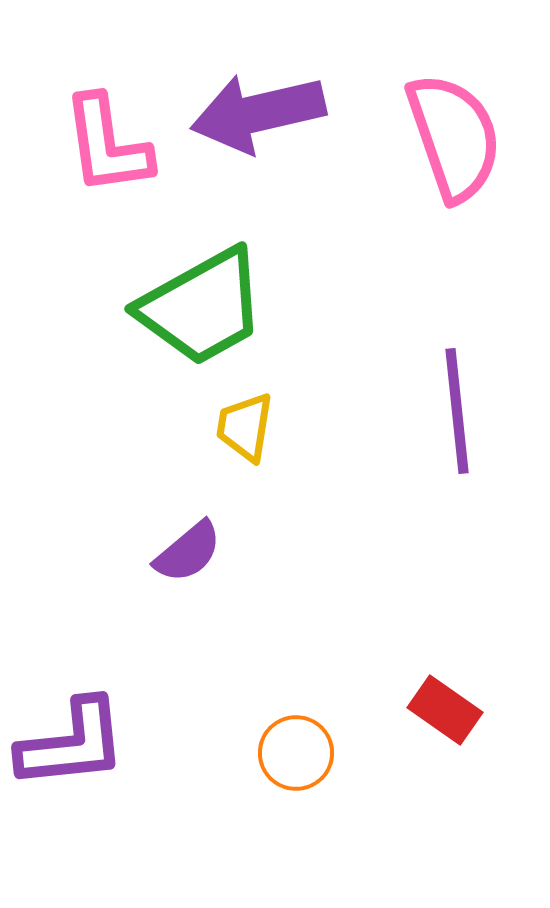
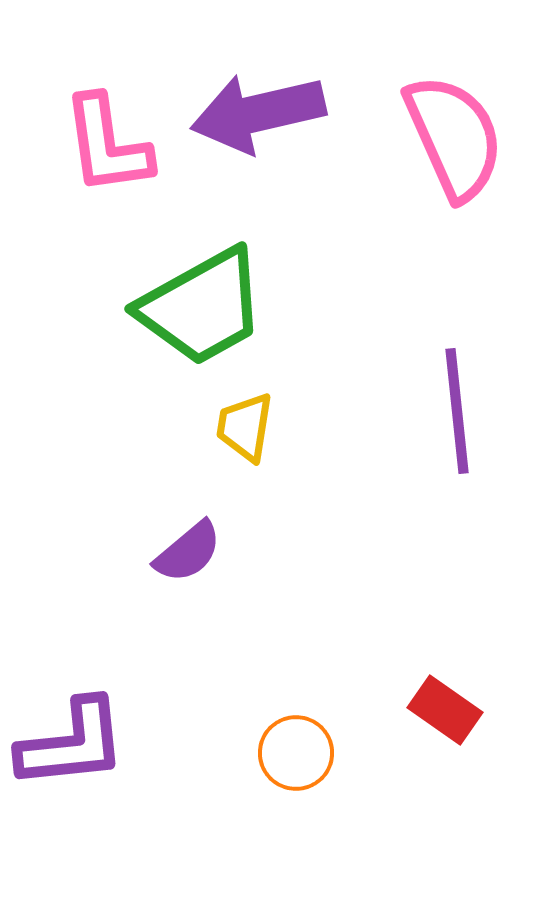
pink semicircle: rotated 5 degrees counterclockwise
